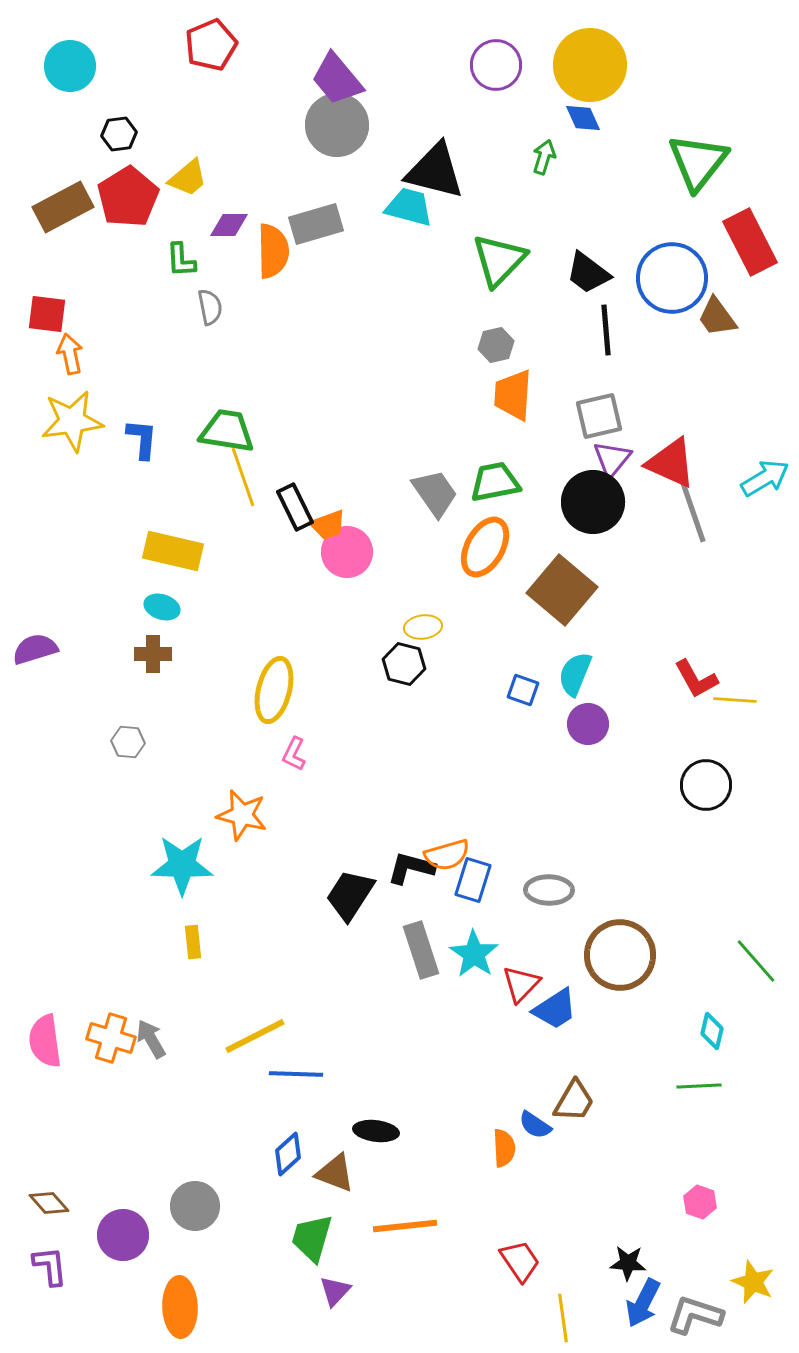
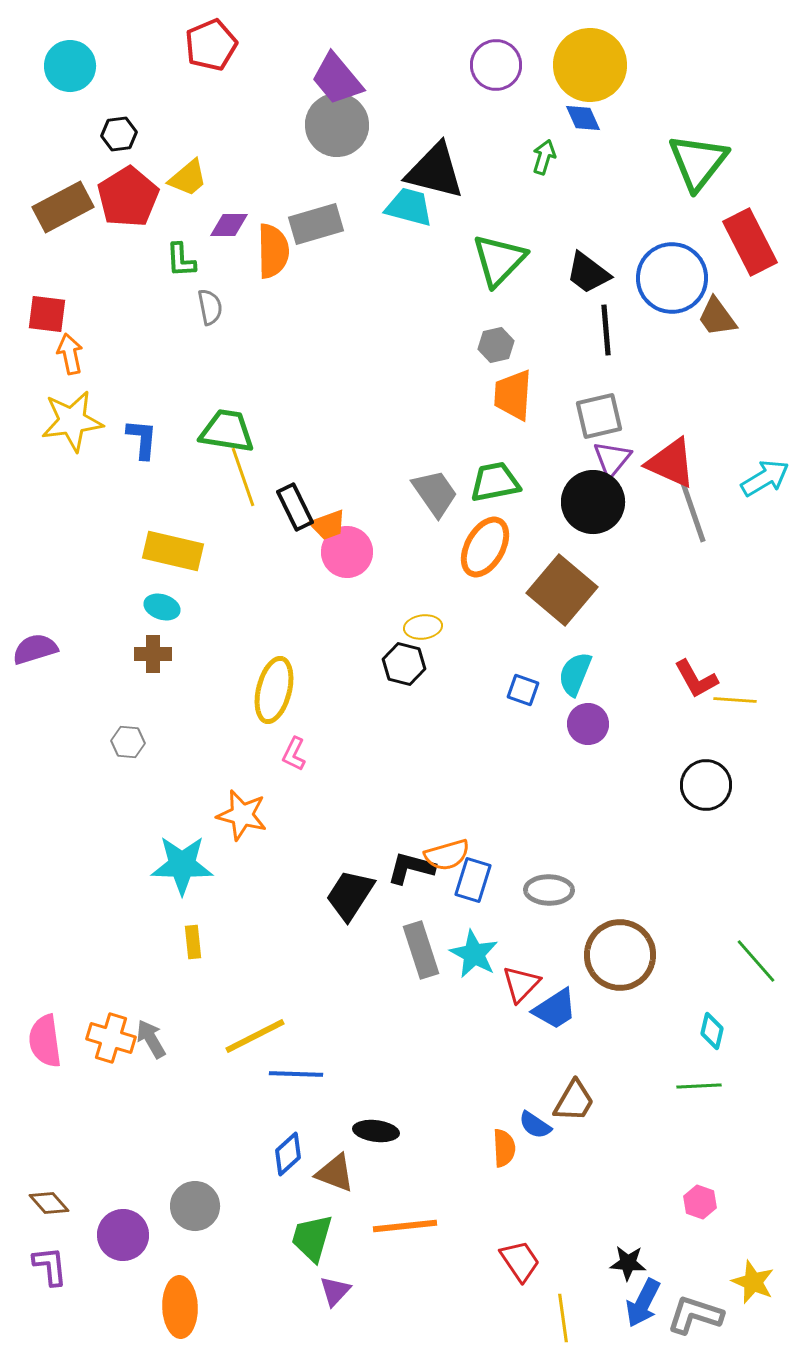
cyan star at (474, 954): rotated 6 degrees counterclockwise
